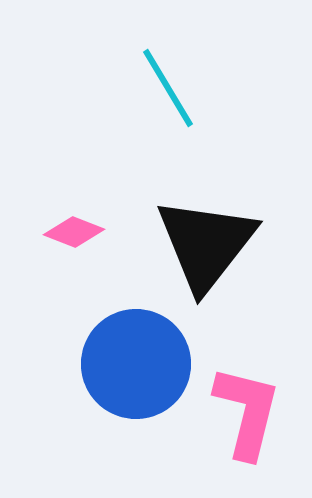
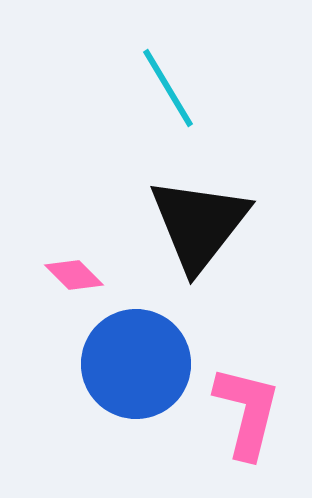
pink diamond: moved 43 px down; rotated 24 degrees clockwise
black triangle: moved 7 px left, 20 px up
